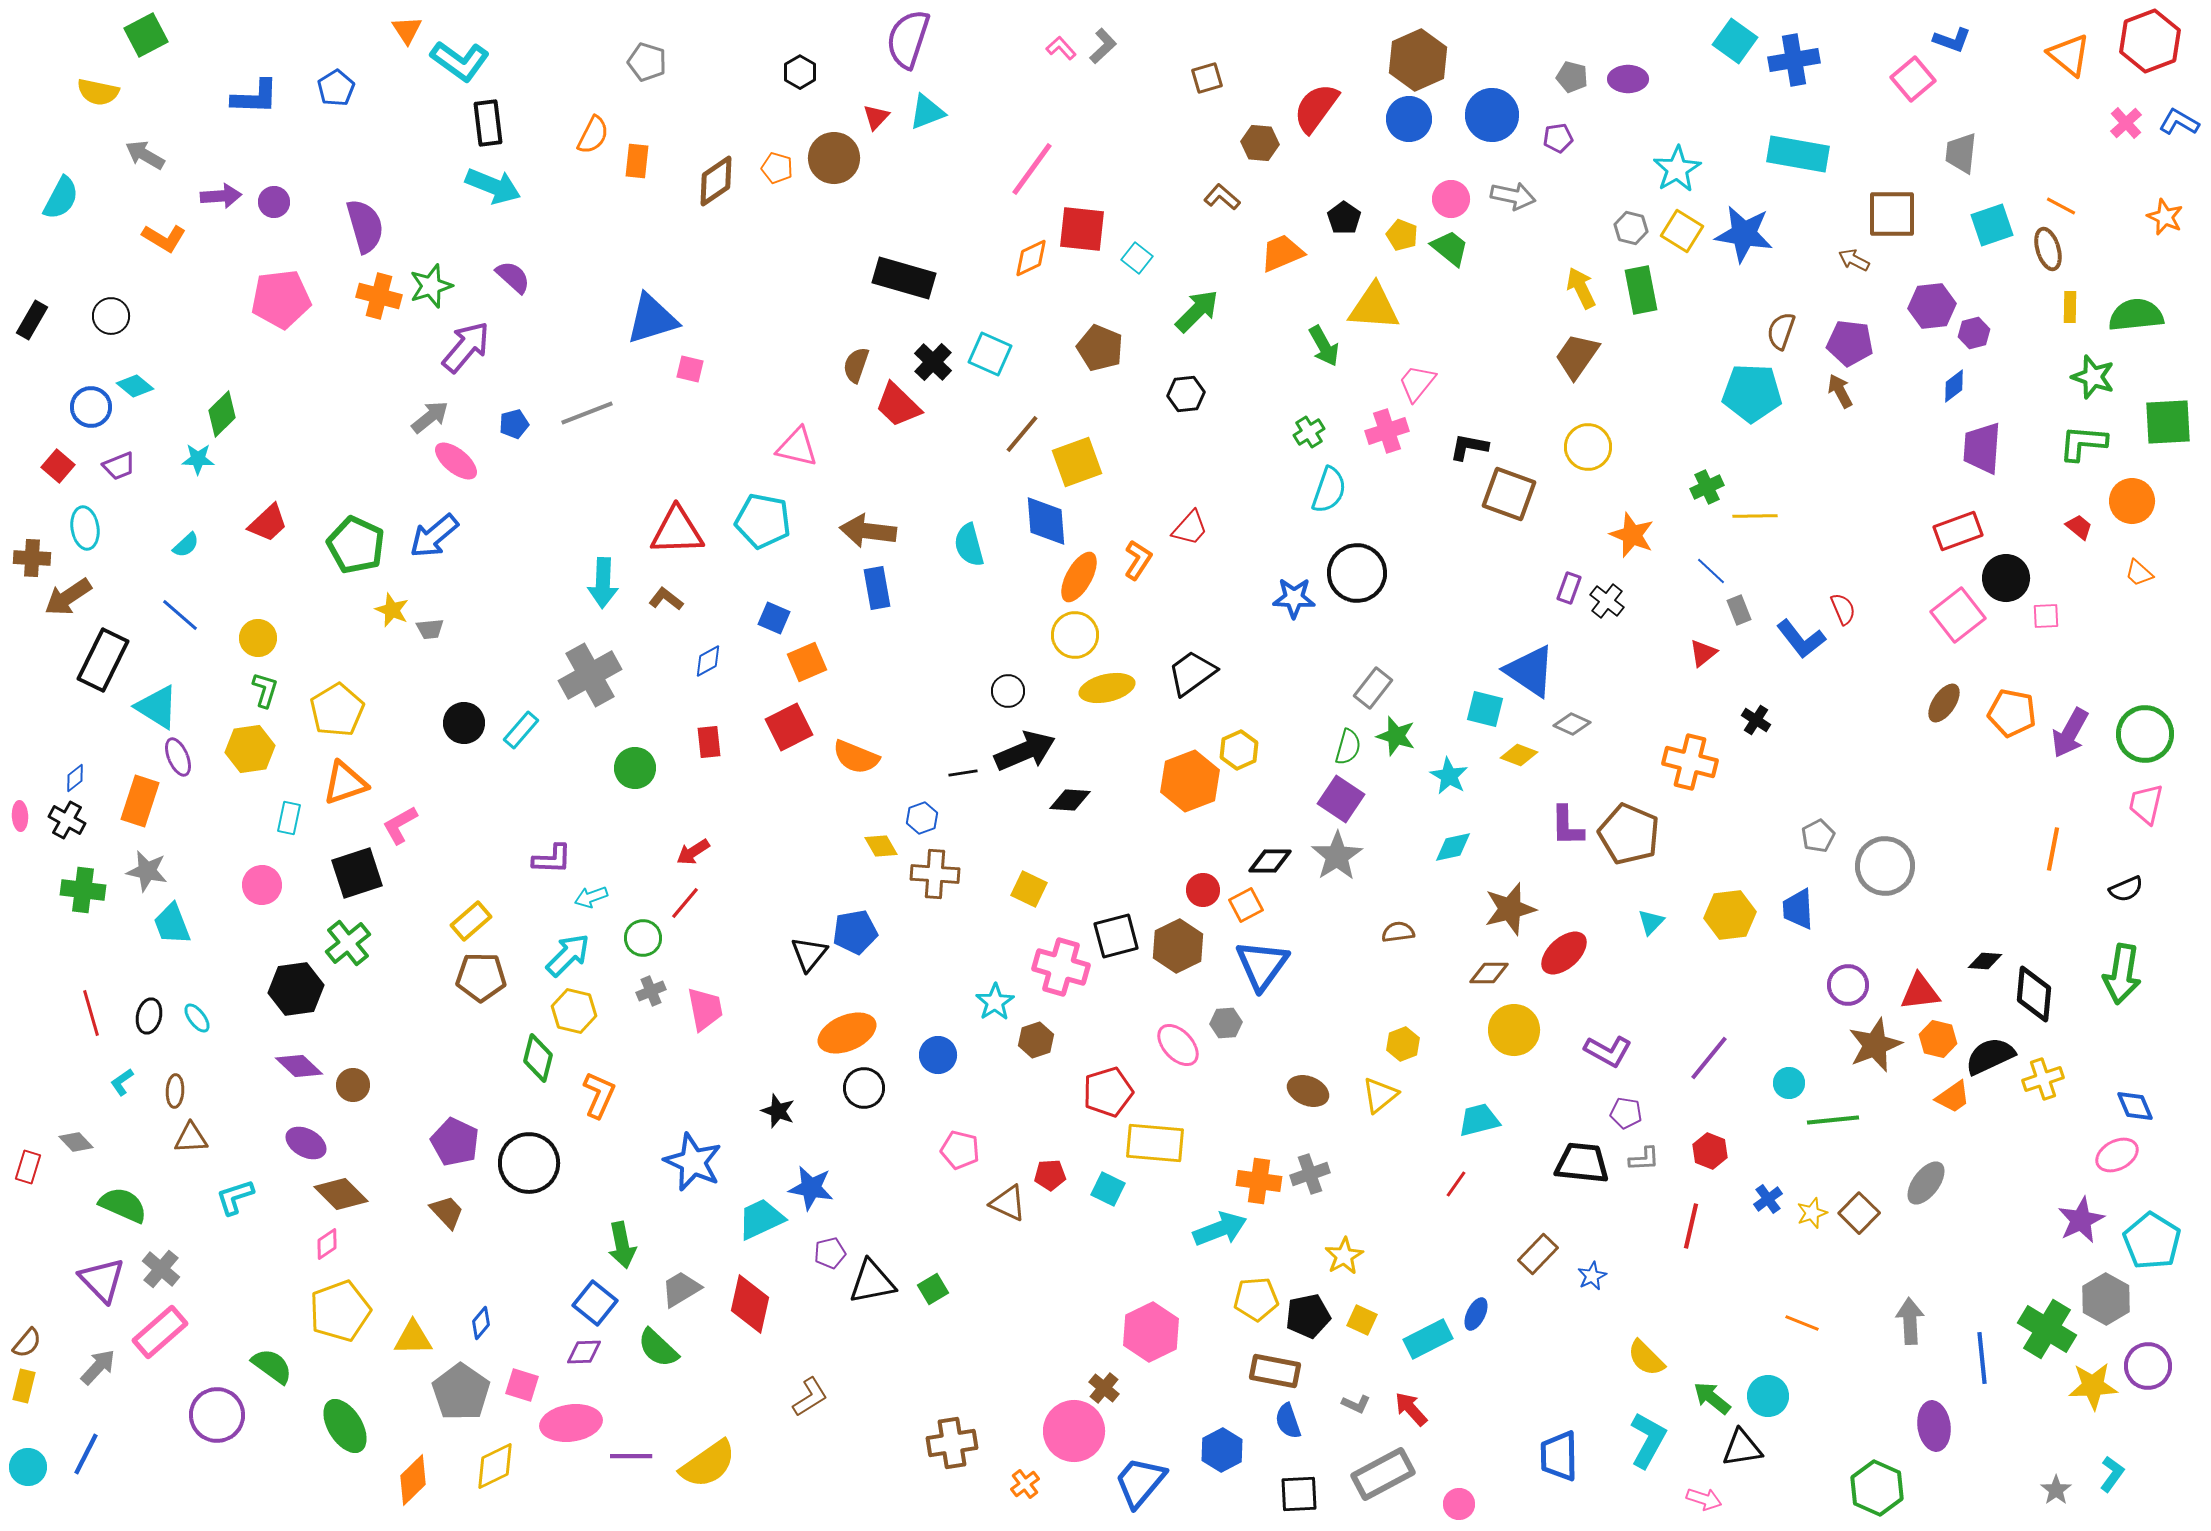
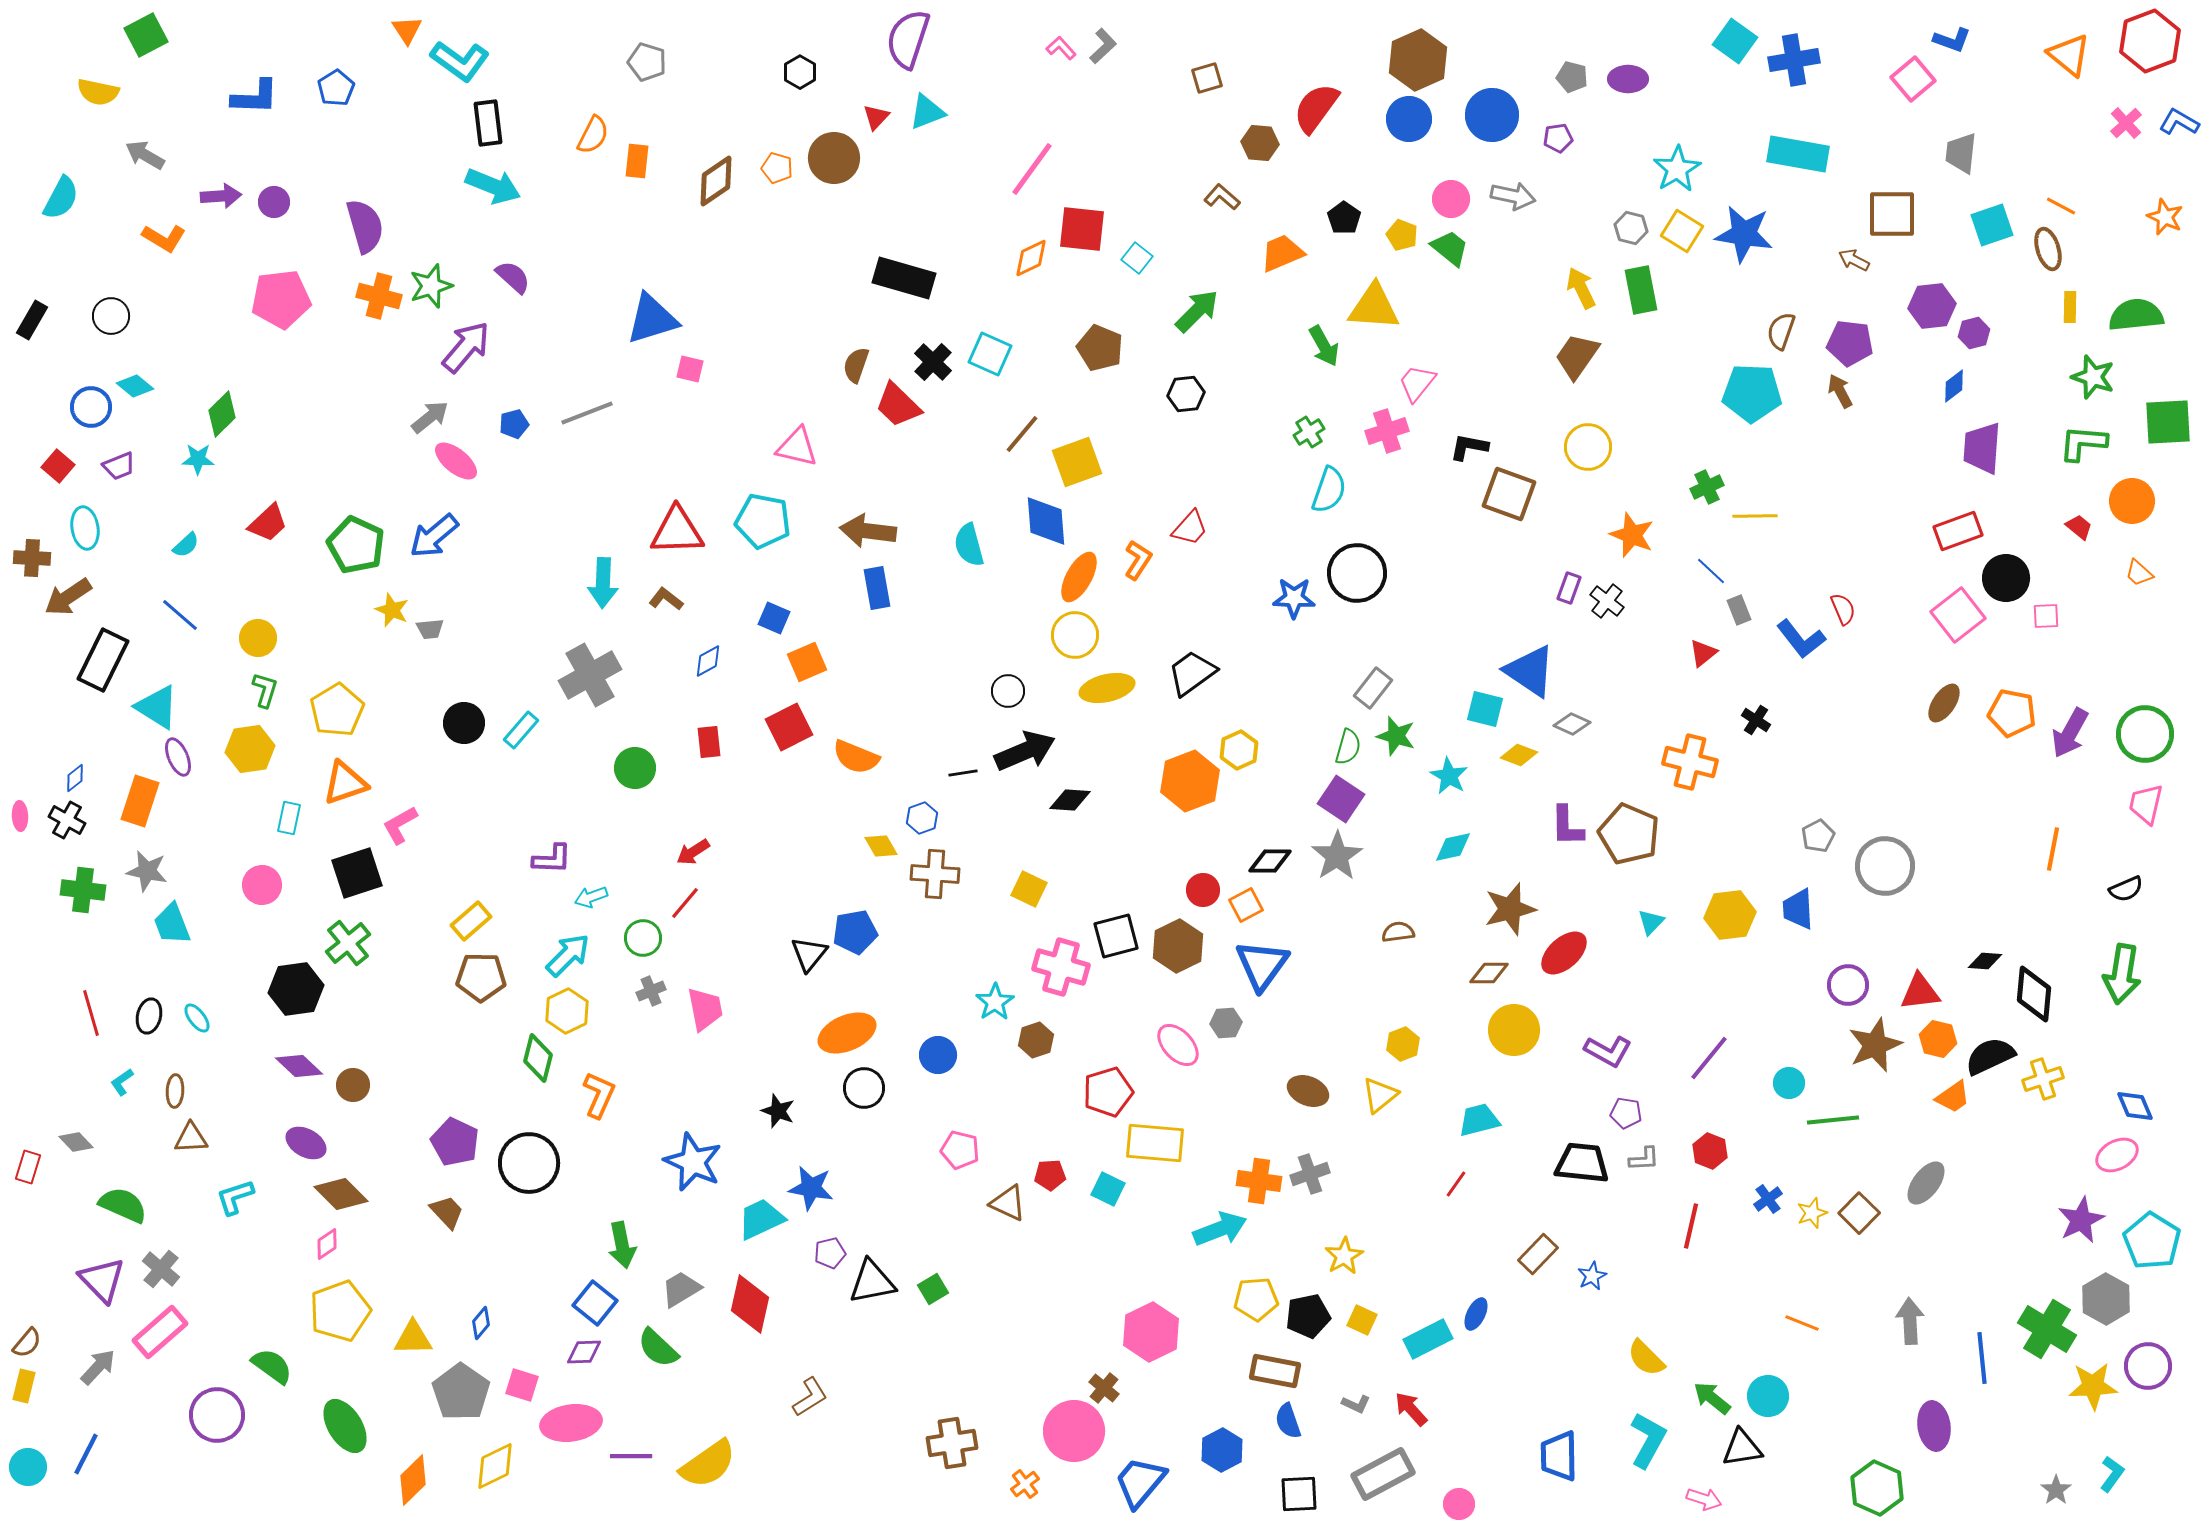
yellow hexagon at (574, 1011): moved 7 px left; rotated 21 degrees clockwise
